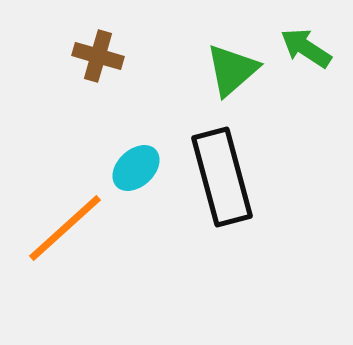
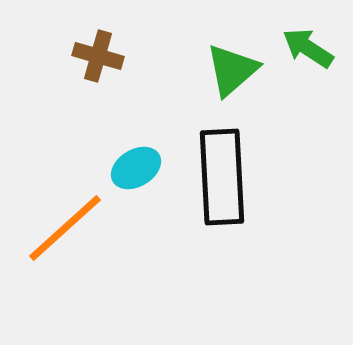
green arrow: moved 2 px right
cyan ellipse: rotated 12 degrees clockwise
black rectangle: rotated 12 degrees clockwise
